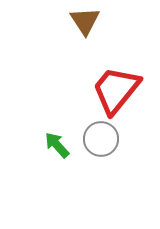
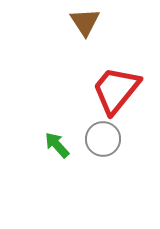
brown triangle: moved 1 px down
gray circle: moved 2 px right
